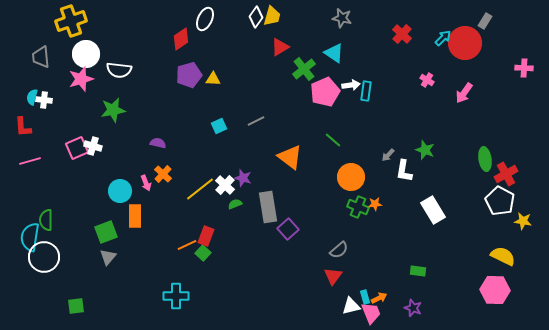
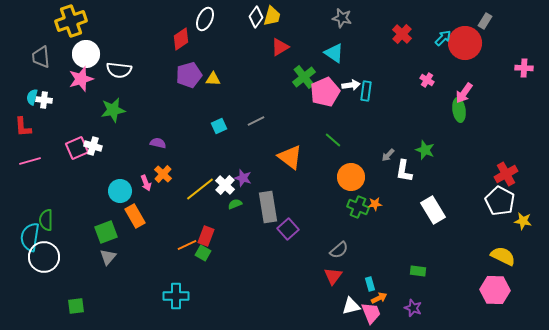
green cross at (304, 69): moved 8 px down
green ellipse at (485, 159): moved 26 px left, 49 px up
orange rectangle at (135, 216): rotated 30 degrees counterclockwise
green square at (203, 253): rotated 14 degrees counterclockwise
cyan rectangle at (365, 297): moved 5 px right, 13 px up
